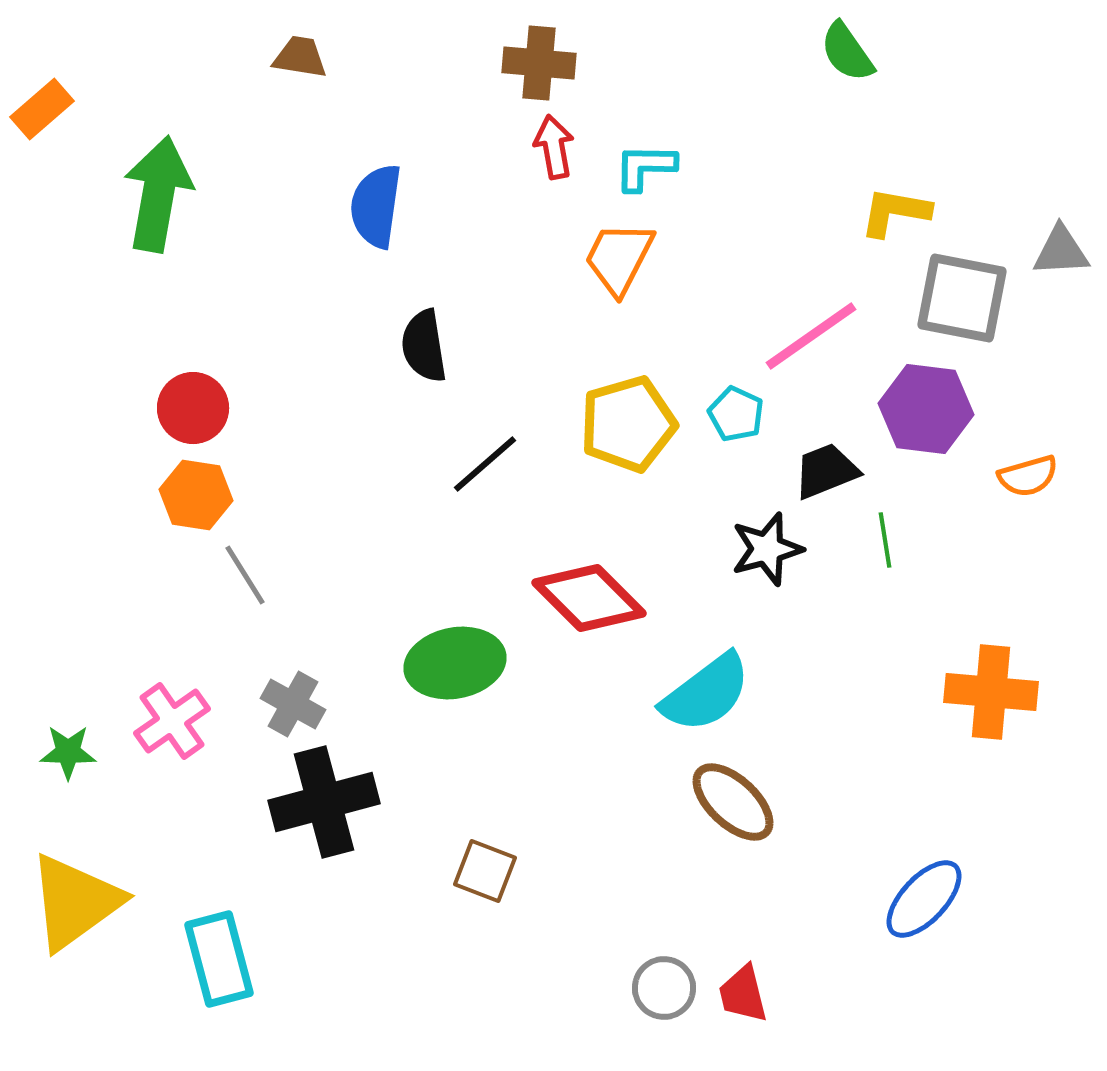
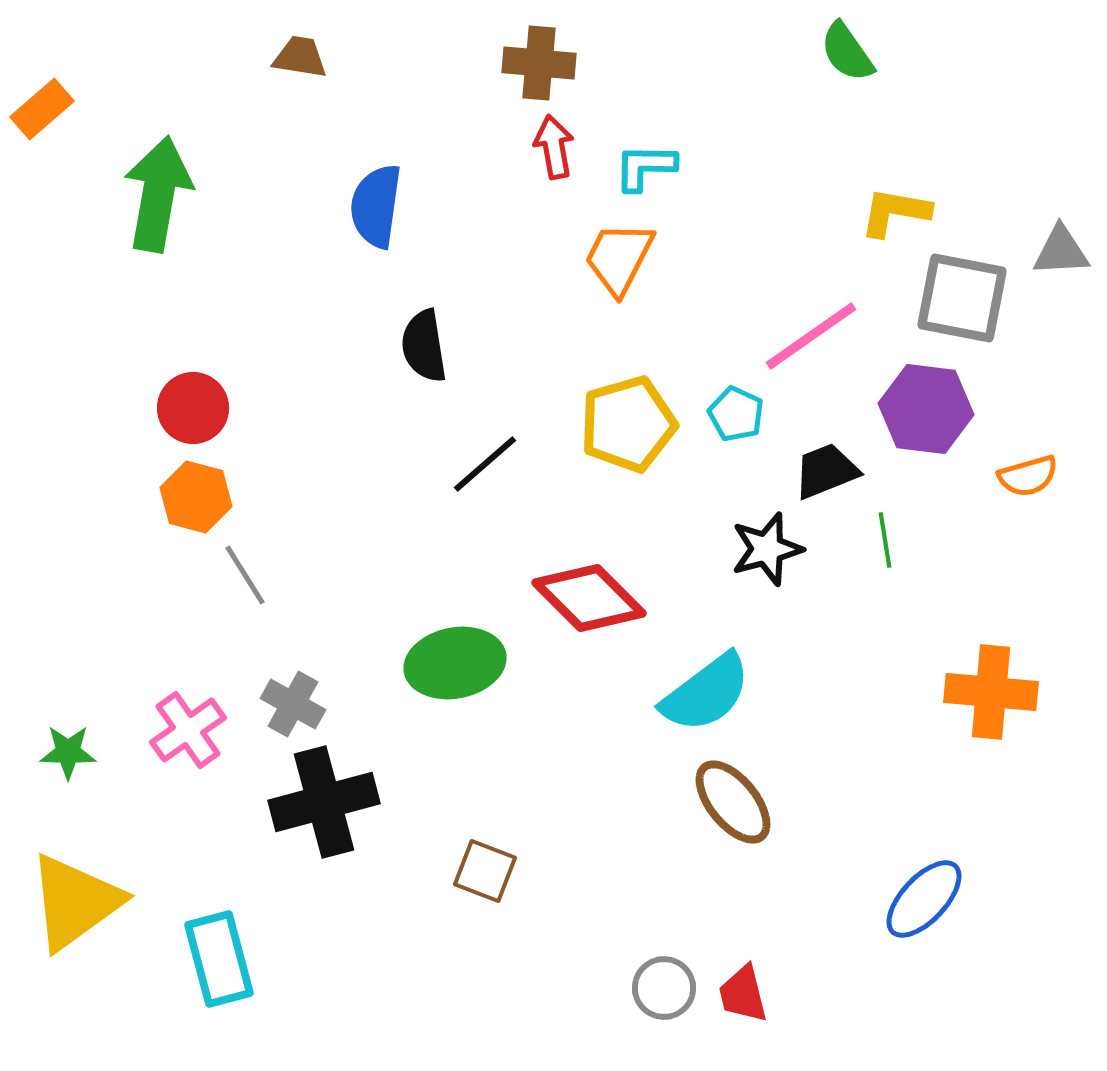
orange hexagon: moved 2 px down; rotated 6 degrees clockwise
pink cross: moved 16 px right, 9 px down
brown ellipse: rotated 8 degrees clockwise
